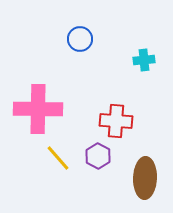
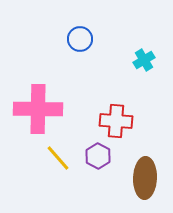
cyan cross: rotated 25 degrees counterclockwise
